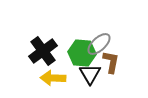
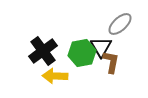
gray ellipse: moved 21 px right, 20 px up
green hexagon: rotated 16 degrees counterclockwise
black triangle: moved 11 px right, 27 px up
yellow arrow: moved 2 px right, 2 px up
